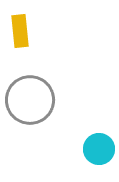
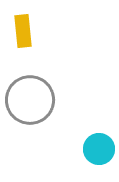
yellow rectangle: moved 3 px right
